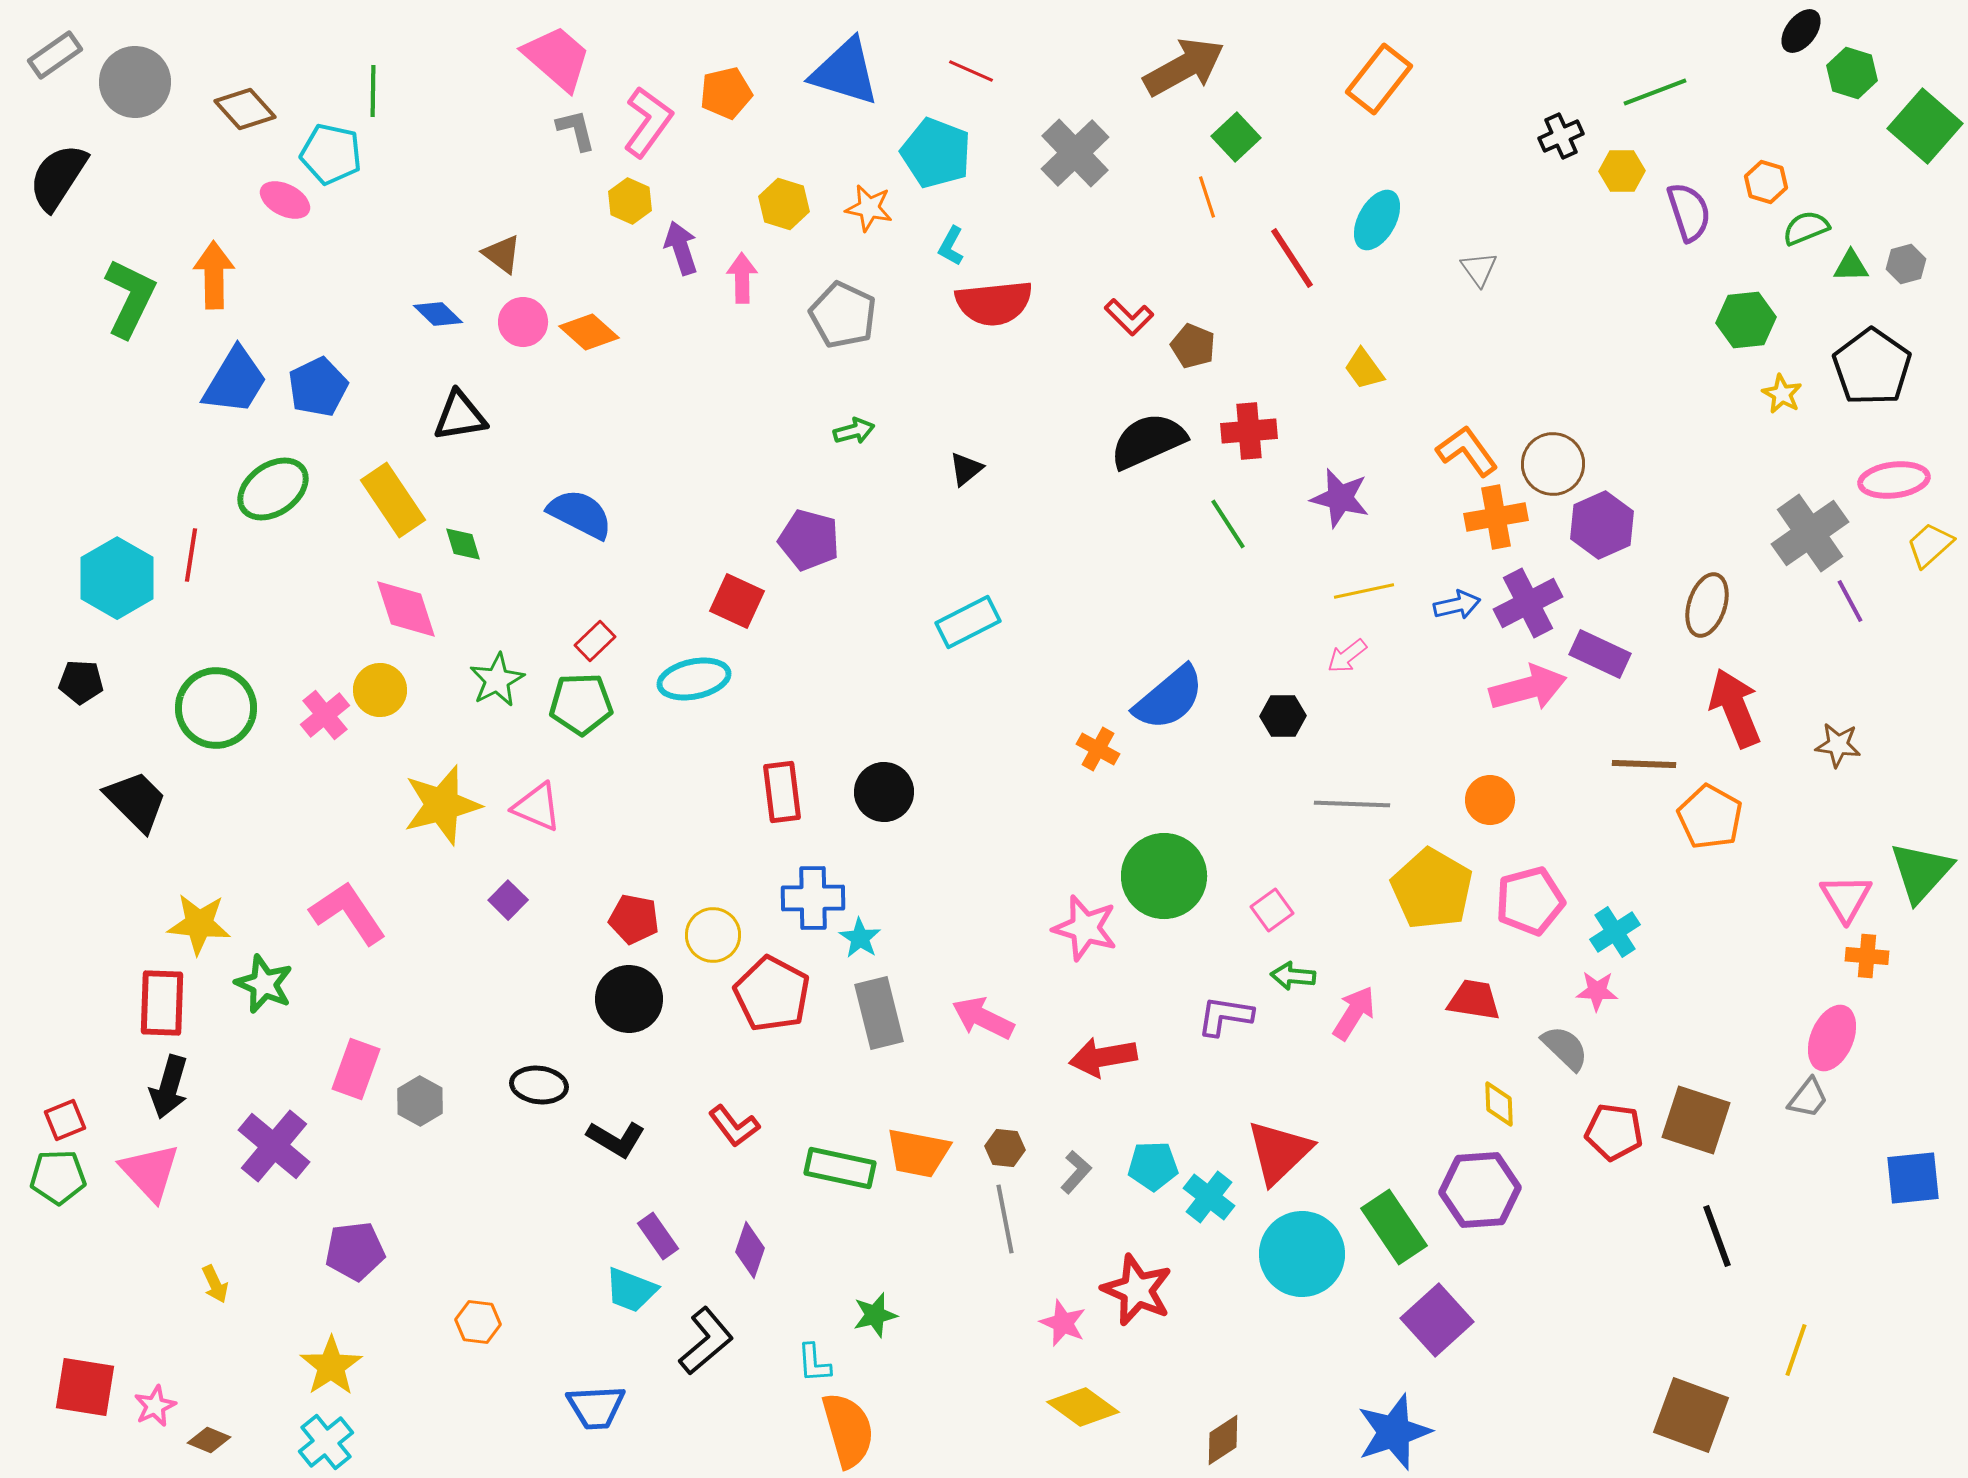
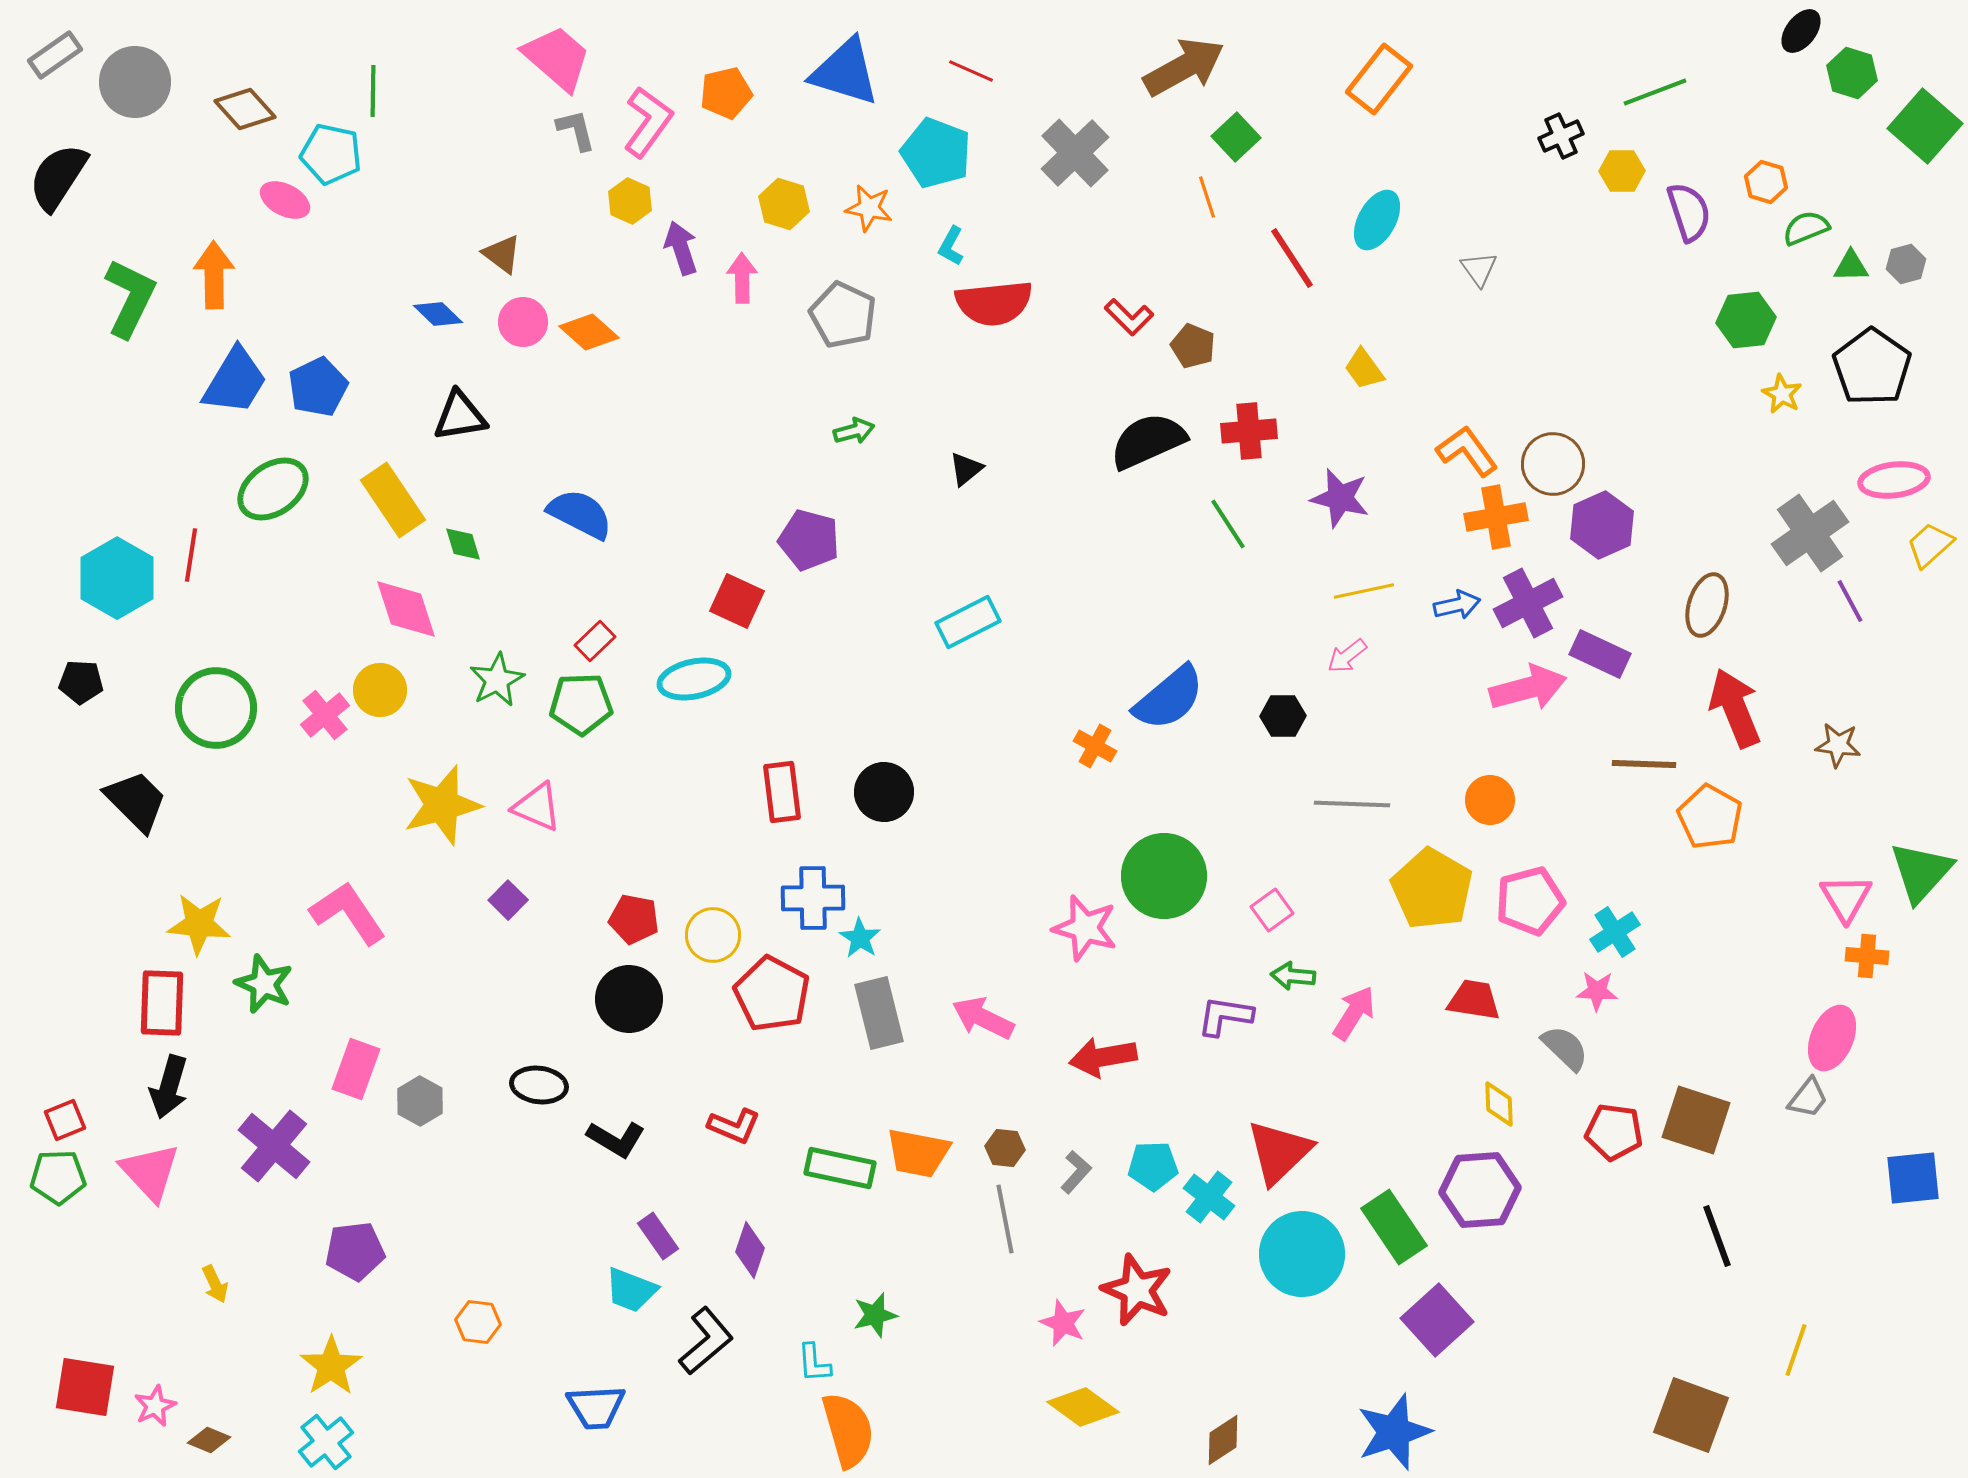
orange cross at (1098, 749): moved 3 px left, 3 px up
red L-shape at (734, 1126): rotated 30 degrees counterclockwise
